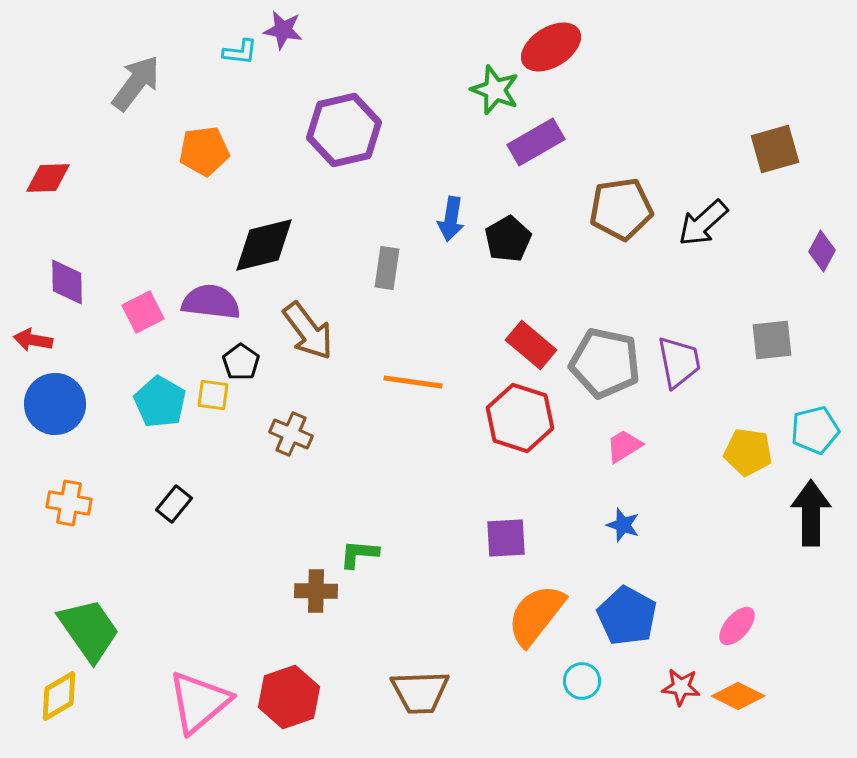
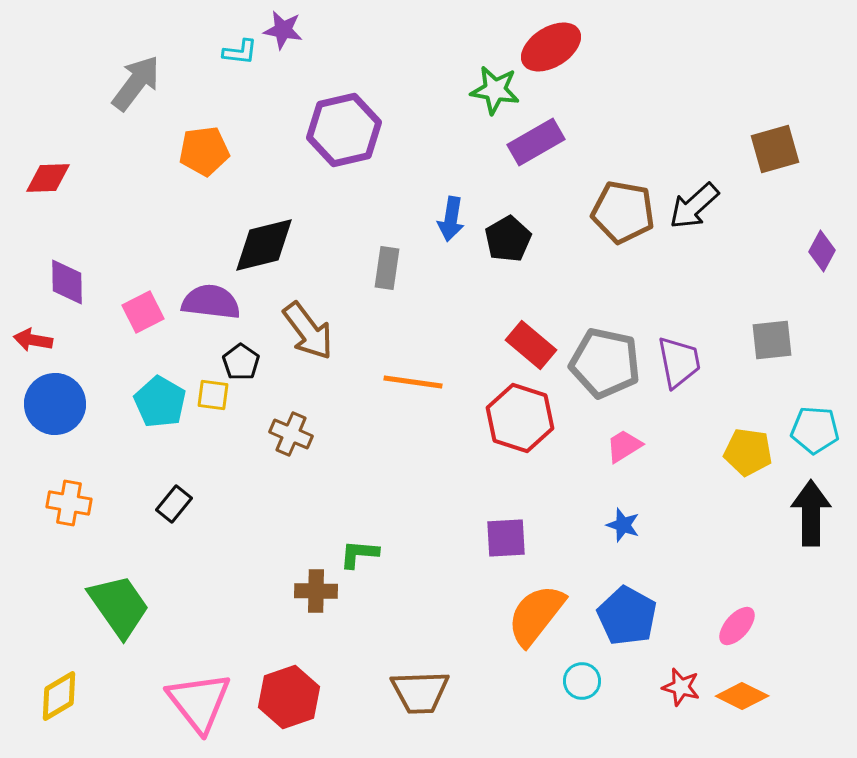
green star at (495, 90): rotated 12 degrees counterclockwise
brown pentagon at (621, 209): moved 2 px right, 3 px down; rotated 18 degrees clockwise
black arrow at (703, 223): moved 9 px left, 17 px up
cyan pentagon at (815, 430): rotated 18 degrees clockwise
green trapezoid at (89, 630): moved 30 px right, 24 px up
red star at (681, 687): rotated 9 degrees clockwise
orange diamond at (738, 696): moved 4 px right
pink triangle at (199, 702): rotated 28 degrees counterclockwise
